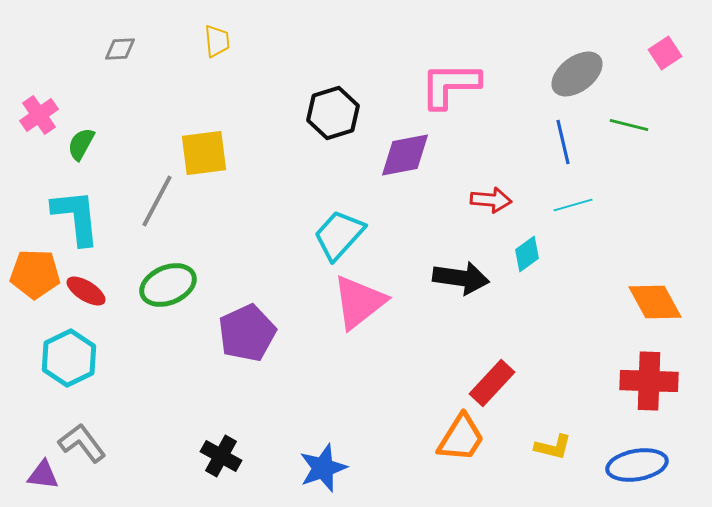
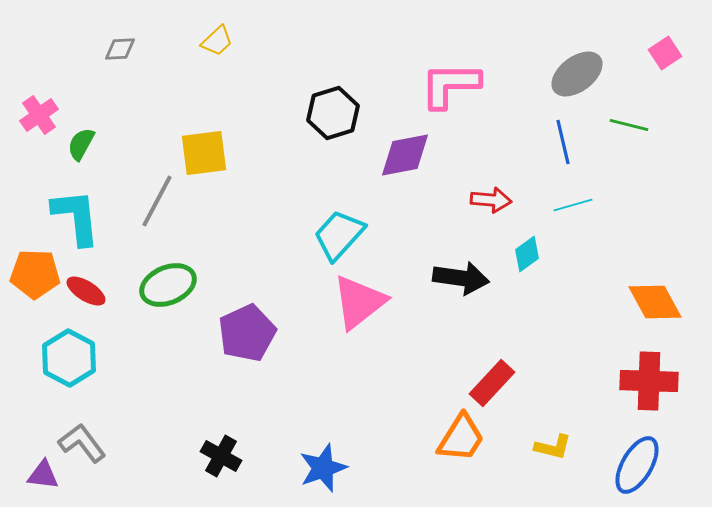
yellow trapezoid: rotated 52 degrees clockwise
cyan hexagon: rotated 6 degrees counterclockwise
blue ellipse: rotated 50 degrees counterclockwise
